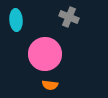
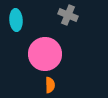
gray cross: moved 1 px left, 2 px up
orange semicircle: rotated 98 degrees counterclockwise
